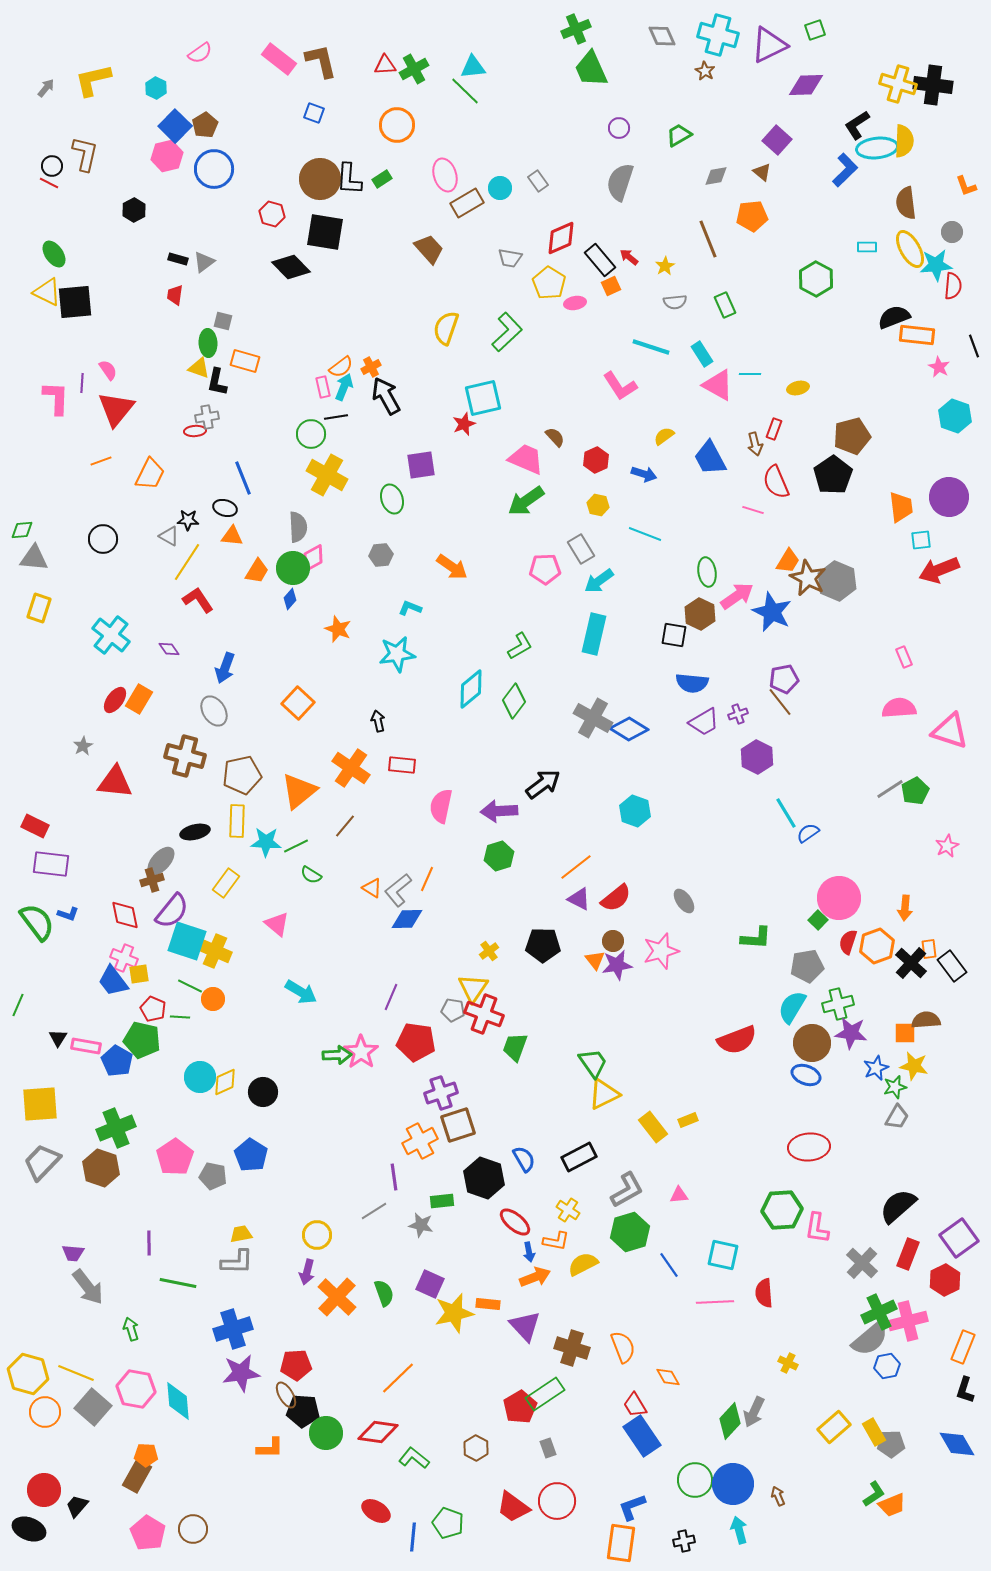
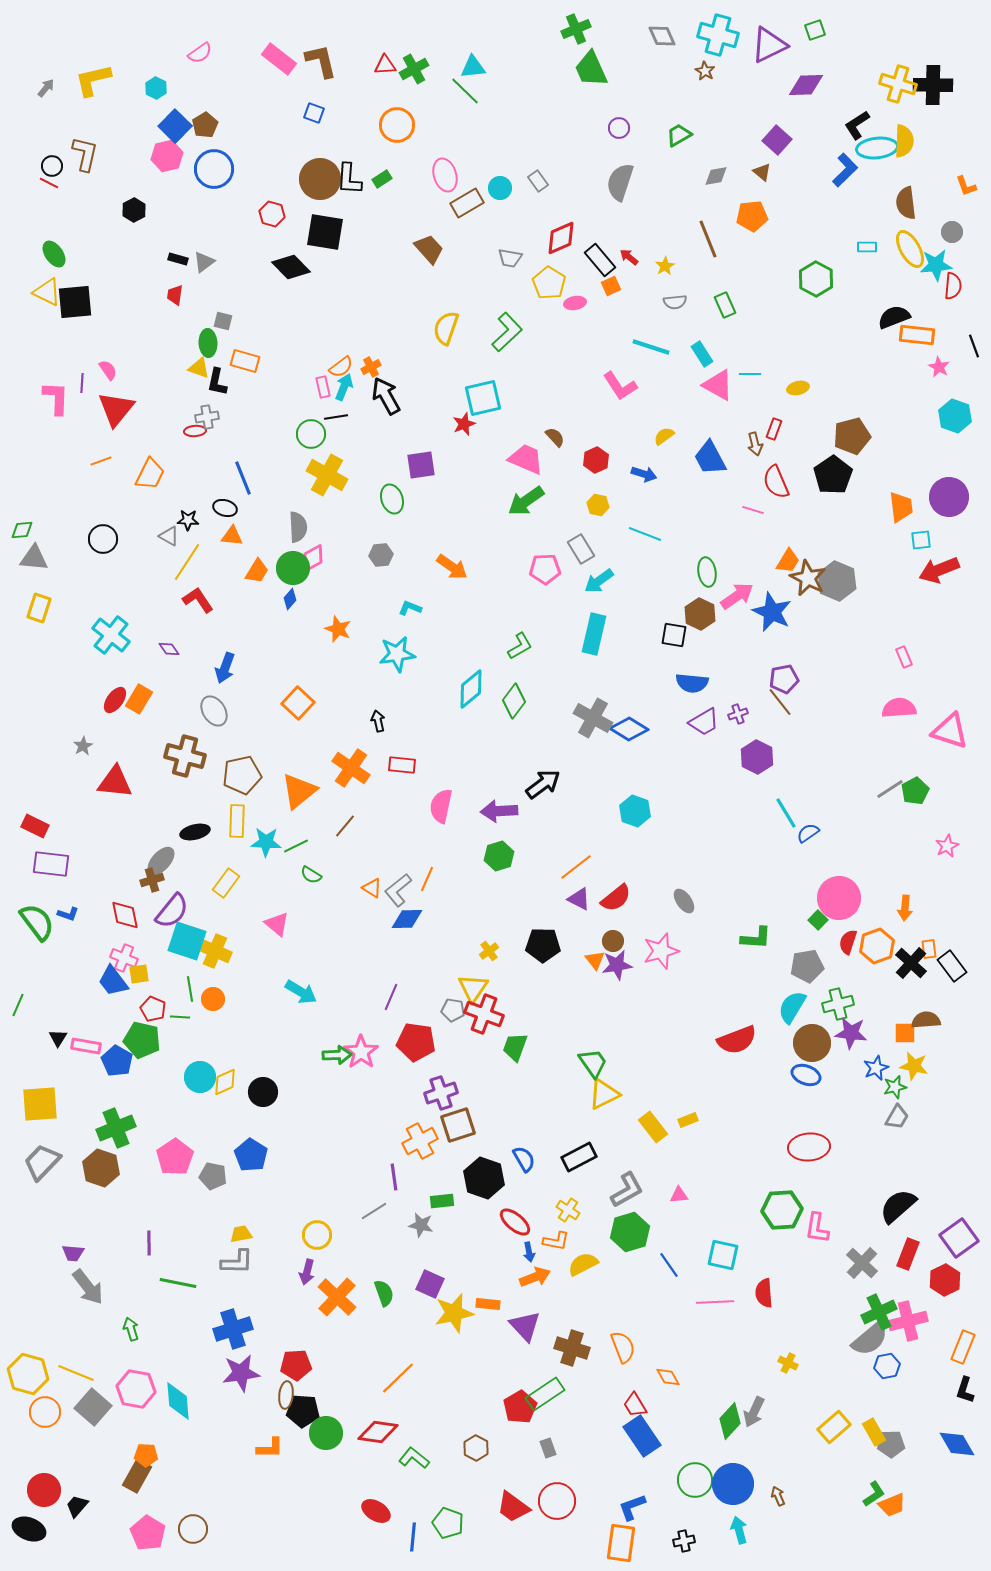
black cross at (933, 85): rotated 6 degrees counterclockwise
green line at (190, 986): moved 3 px down; rotated 55 degrees clockwise
brown ellipse at (286, 1395): rotated 36 degrees clockwise
